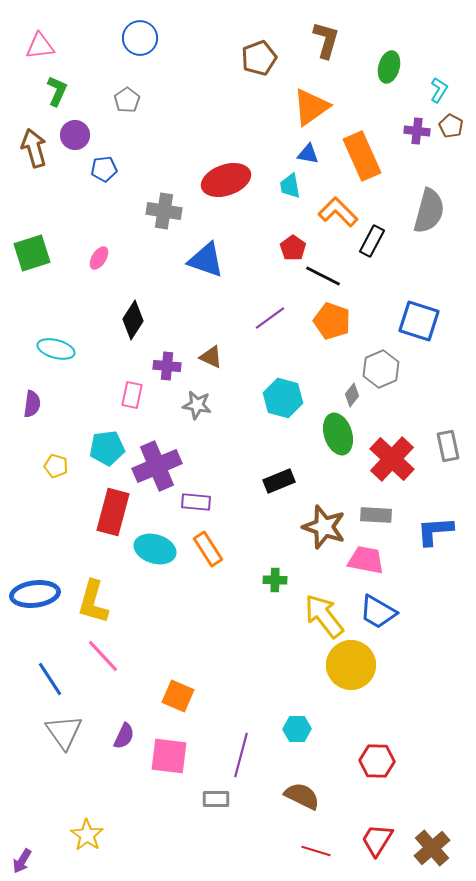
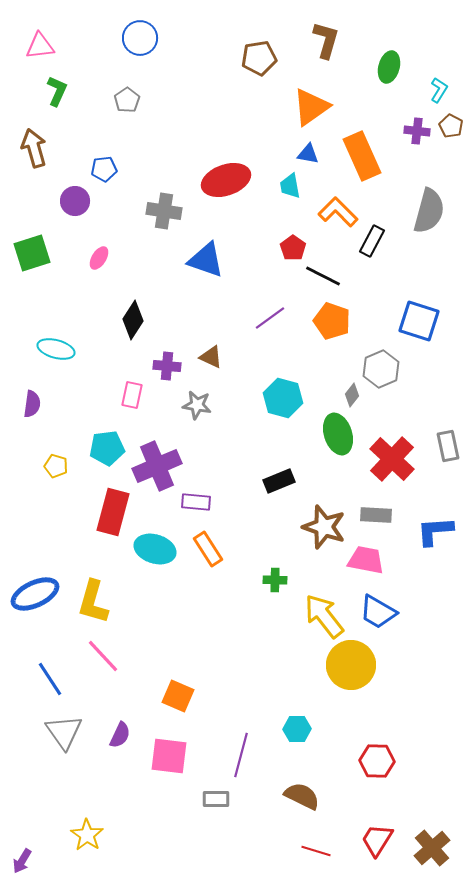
brown pentagon at (259, 58): rotated 12 degrees clockwise
purple circle at (75, 135): moved 66 px down
blue ellipse at (35, 594): rotated 18 degrees counterclockwise
purple semicircle at (124, 736): moved 4 px left, 1 px up
